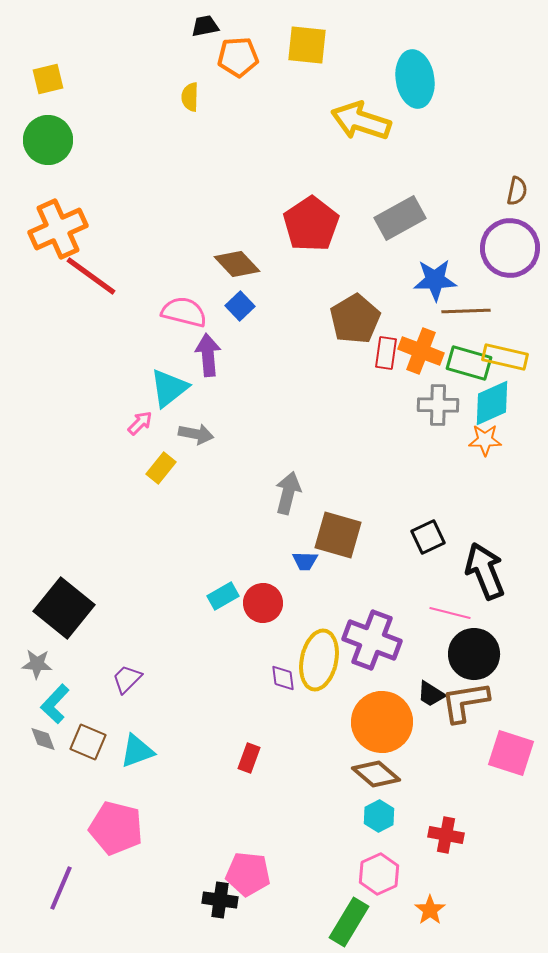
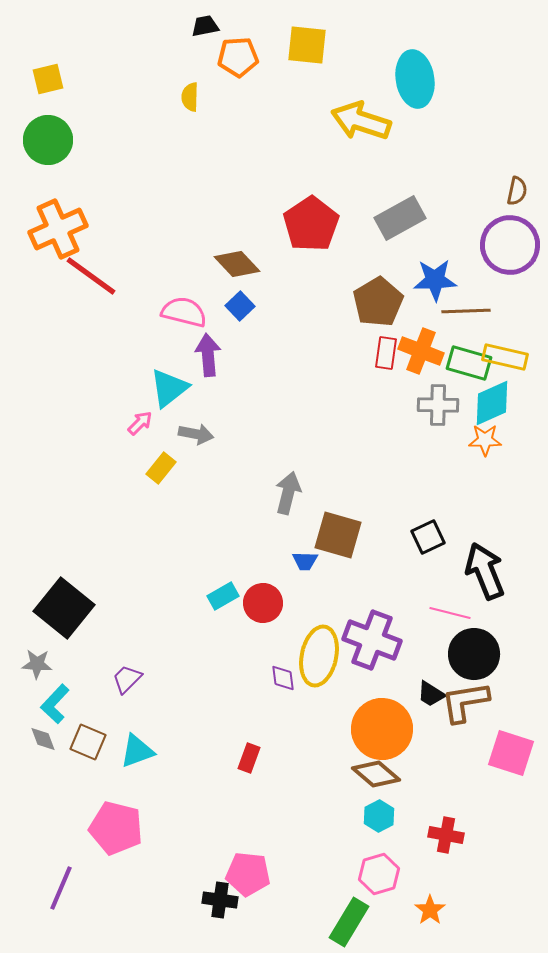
purple circle at (510, 248): moved 3 px up
brown pentagon at (355, 319): moved 23 px right, 17 px up
yellow ellipse at (319, 660): moved 4 px up
orange circle at (382, 722): moved 7 px down
pink hexagon at (379, 874): rotated 9 degrees clockwise
